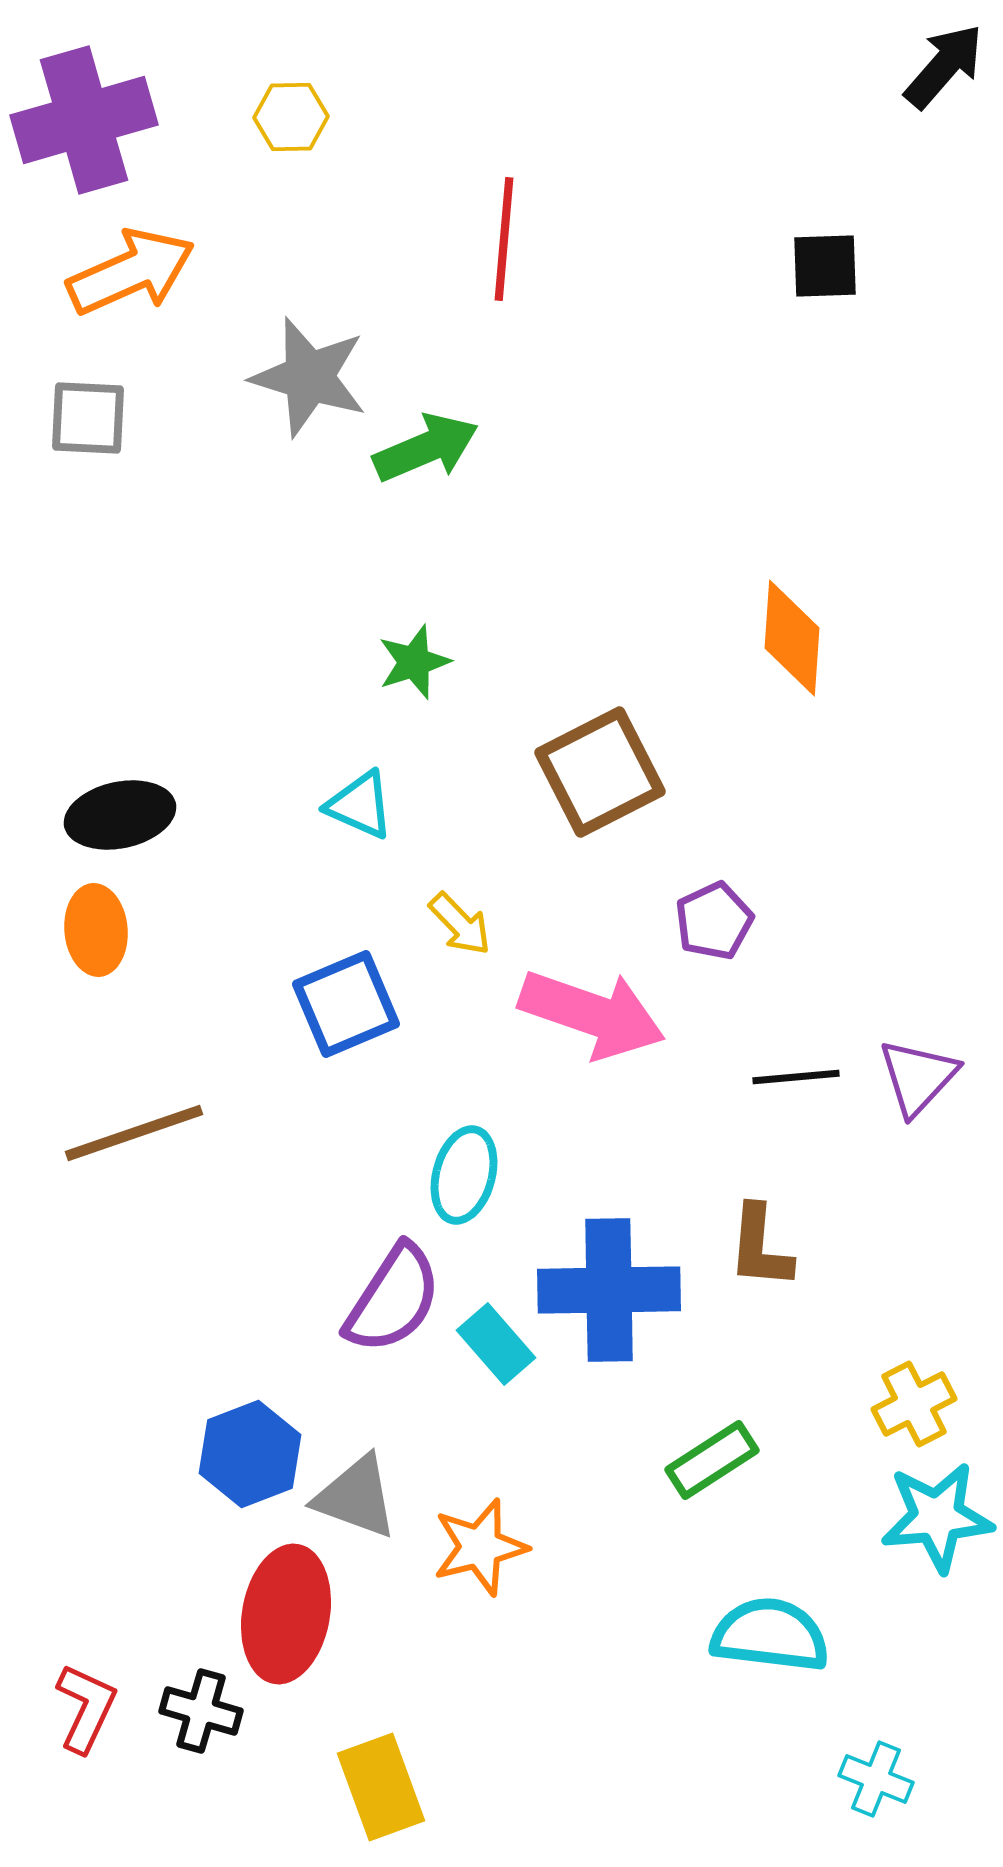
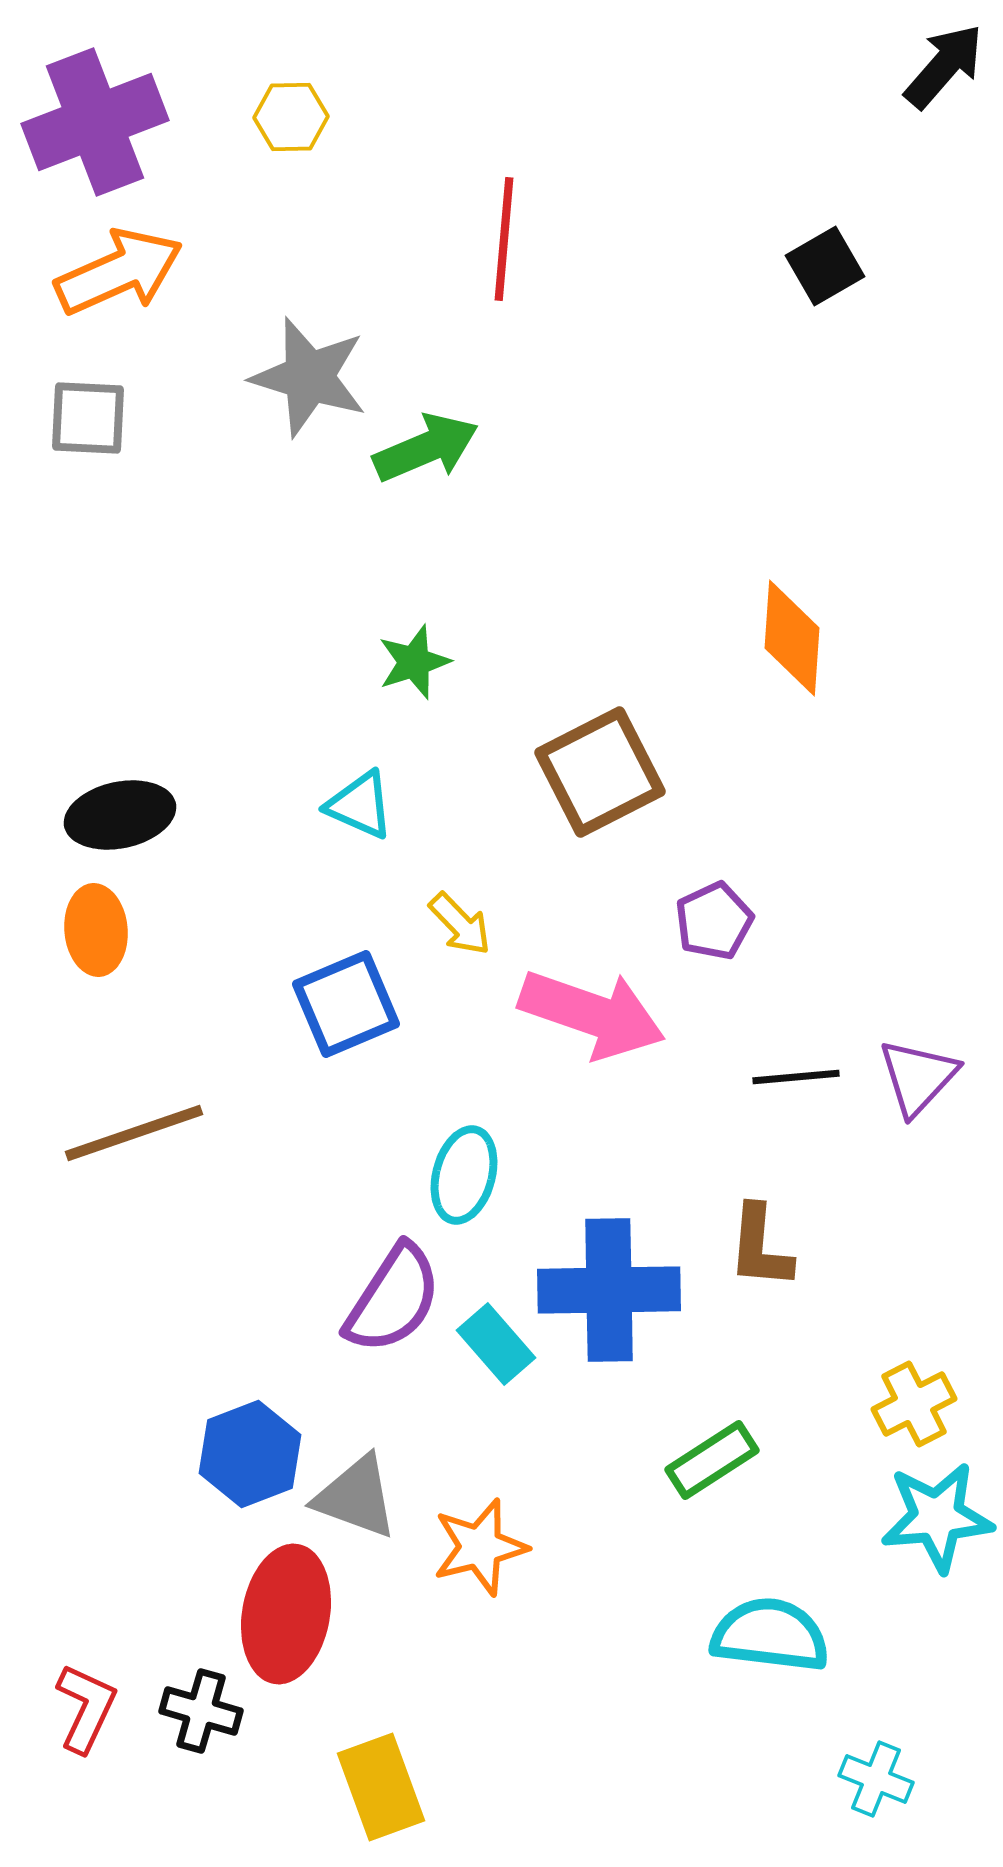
purple cross: moved 11 px right, 2 px down; rotated 5 degrees counterclockwise
black square: rotated 28 degrees counterclockwise
orange arrow: moved 12 px left
